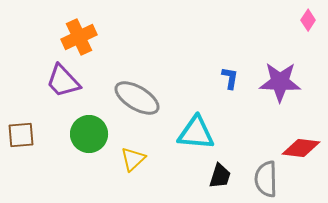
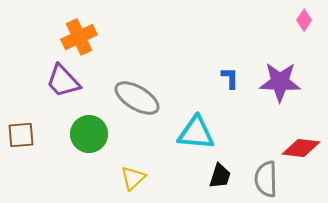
pink diamond: moved 4 px left
blue L-shape: rotated 10 degrees counterclockwise
yellow triangle: moved 19 px down
